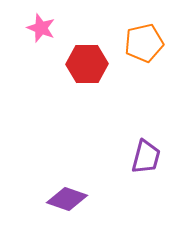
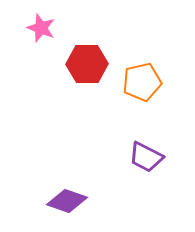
orange pentagon: moved 2 px left, 39 px down
purple trapezoid: rotated 102 degrees clockwise
purple diamond: moved 2 px down
